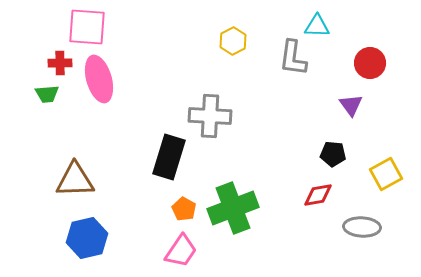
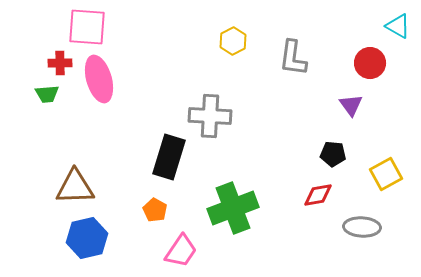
cyan triangle: moved 81 px right; rotated 28 degrees clockwise
brown triangle: moved 7 px down
orange pentagon: moved 29 px left, 1 px down
